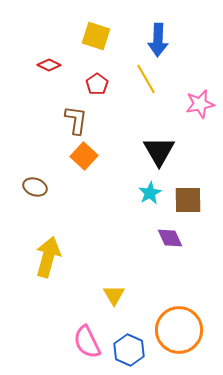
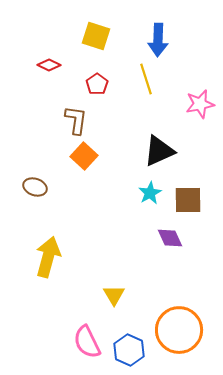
yellow line: rotated 12 degrees clockwise
black triangle: rotated 36 degrees clockwise
